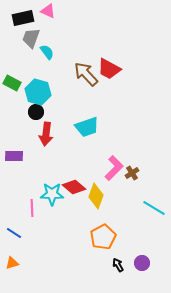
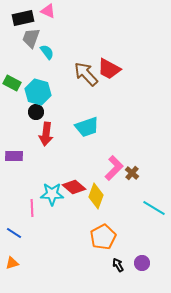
brown cross: rotated 16 degrees counterclockwise
